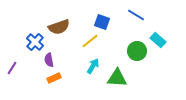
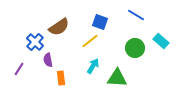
blue square: moved 2 px left
brown semicircle: rotated 15 degrees counterclockwise
cyan rectangle: moved 3 px right, 1 px down
green circle: moved 2 px left, 3 px up
purple semicircle: moved 1 px left
purple line: moved 7 px right, 1 px down
orange rectangle: moved 7 px right; rotated 72 degrees counterclockwise
